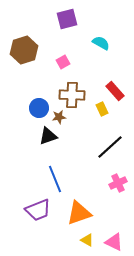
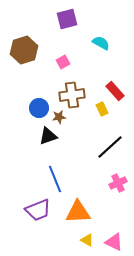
brown cross: rotated 10 degrees counterclockwise
orange triangle: moved 1 px left, 1 px up; rotated 16 degrees clockwise
